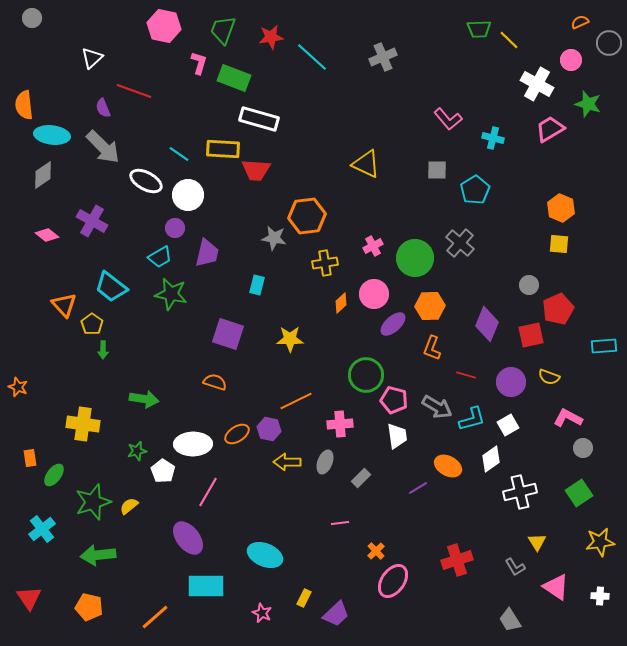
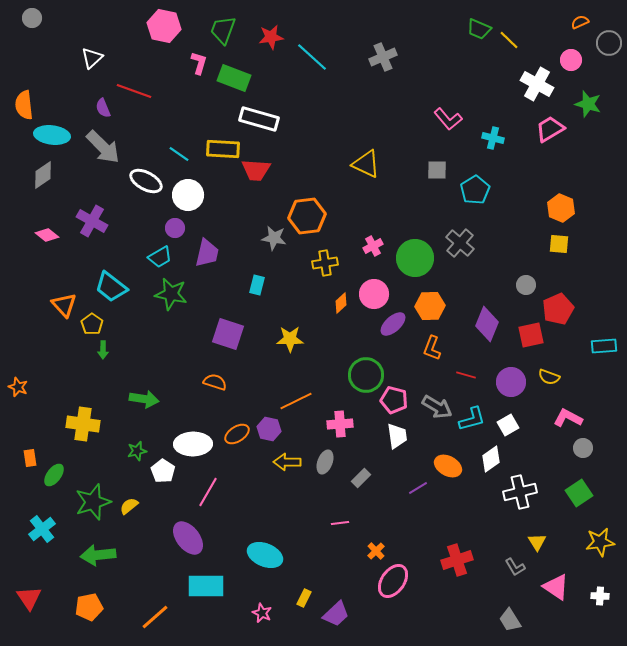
green trapezoid at (479, 29): rotated 25 degrees clockwise
gray circle at (529, 285): moved 3 px left
orange pentagon at (89, 607): rotated 24 degrees counterclockwise
